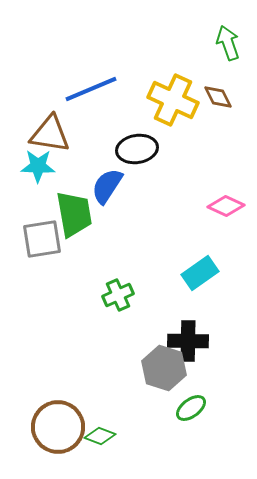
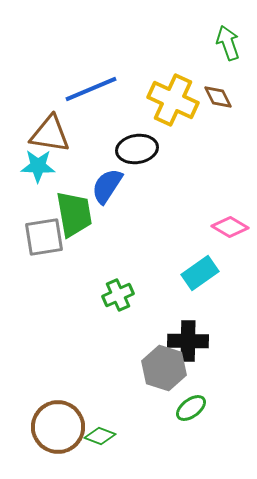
pink diamond: moved 4 px right, 21 px down; rotated 6 degrees clockwise
gray square: moved 2 px right, 2 px up
